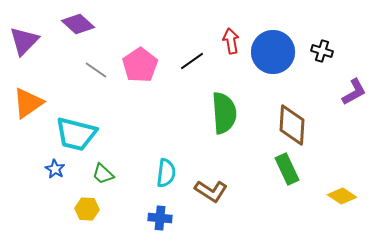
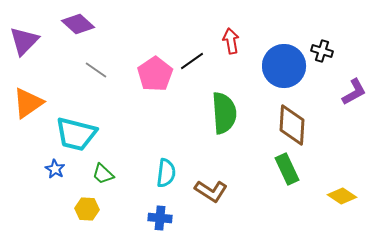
blue circle: moved 11 px right, 14 px down
pink pentagon: moved 15 px right, 9 px down
